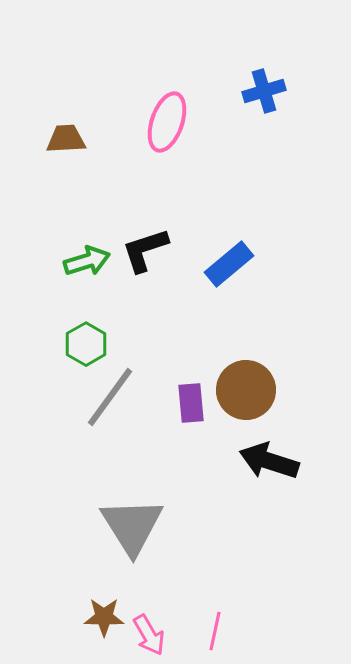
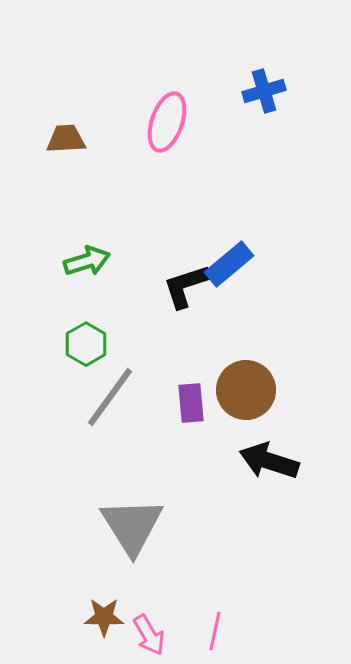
black L-shape: moved 41 px right, 36 px down
